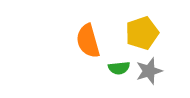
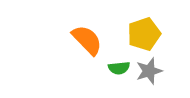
yellow pentagon: moved 2 px right, 1 px down
orange semicircle: moved 1 px left, 1 px up; rotated 152 degrees clockwise
